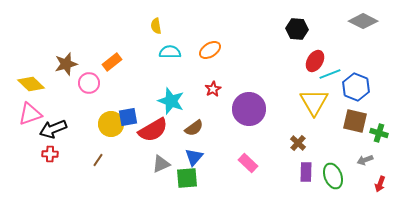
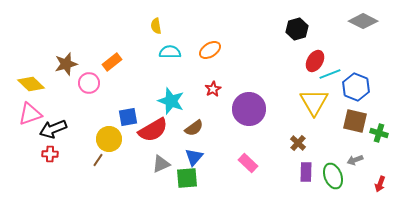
black hexagon: rotated 20 degrees counterclockwise
yellow circle: moved 2 px left, 15 px down
gray arrow: moved 10 px left
